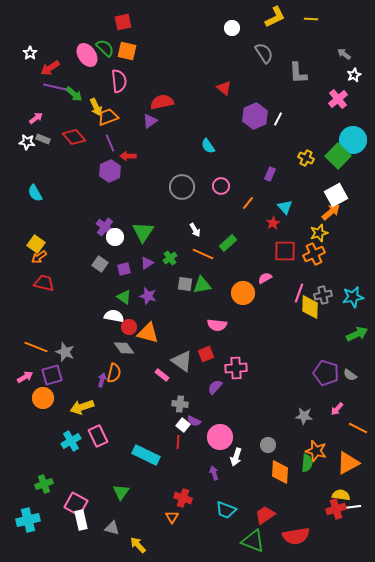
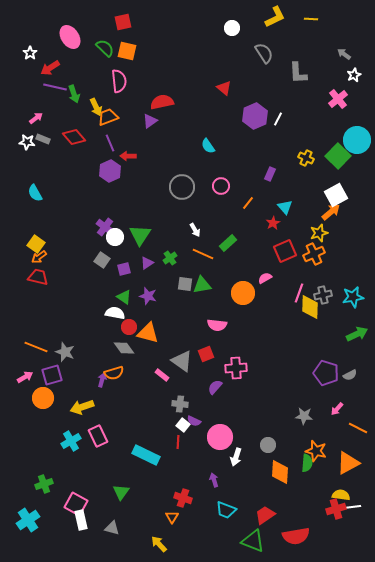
pink ellipse at (87, 55): moved 17 px left, 18 px up
green arrow at (74, 94): rotated 30 degrees clockwise
cyan circle at (353, 140): moved 4 px right
green triangle at (143, 232): moved 3 px left, 3 px down
red square at (285, 251): rotated 25 degrees counterclockwise
gray square at (100, 264): moved 2 px right, 4 px up
red trapezoid at (44, 283): moved 6 px left, 6 px up
white semicircle at (114, 316): moved 1 px right, 3 px up
orange semicircle at (114, 373): rotated 60 degrees clockwise
gray semicircle at (350, 375): rotated 64 degrees counterclockwise
purple arrow at (214, 473): moved 7 px down
cyan cross at (28, 520): rotated 20 degrees counterclockwise
yellow arrow at (138, 545): moved 21 px right, 1 px up
